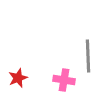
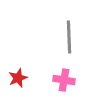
gray line: moved 19 px left, 19 px up
